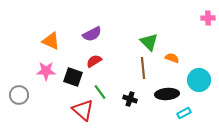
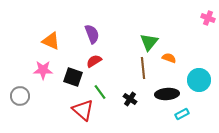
pink cross: rotated 24 degrees clockwise
purple semicircle: rotated 84 degrees counterclockwise
green triangle: rotated 24 degrees clockwise
orange semicircle: moved 3 px left
pink star: moved 3 px left, 1 px up
gray circle: moved 1 px right, 1 px down
black cross: rotated 16 degrees clockwise
cyan rectangle: moved 2 px left, 1 px down
